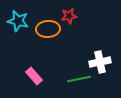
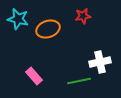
red star: moved 14 px right
cyan star: moved 2 px up
orange ellipse: rotated 15 degrees counterclockwise
green line: moved 2 px down
